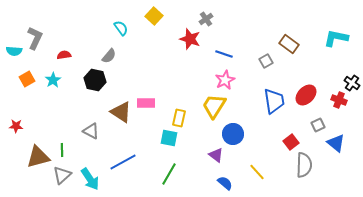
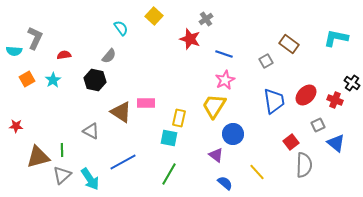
red cross at (339, 100): moved 4 px left
